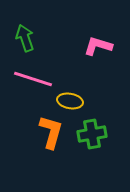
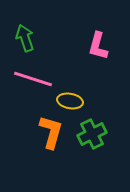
pink L-shape: rotated 92 degrees counterclockwise
green cross: rotated 16 degrees counterclockwise
